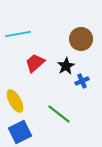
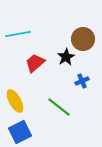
brown circle: moved 2 px right
black star: moved 9 px up
green line: moved 7 px up
